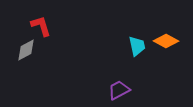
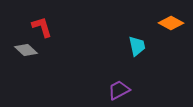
red L-shape: moved 1 px right, 1 px down
orange diamond: moved 5 px right, 18 px up
gray diamond: rotated 70 degrees clockwise
